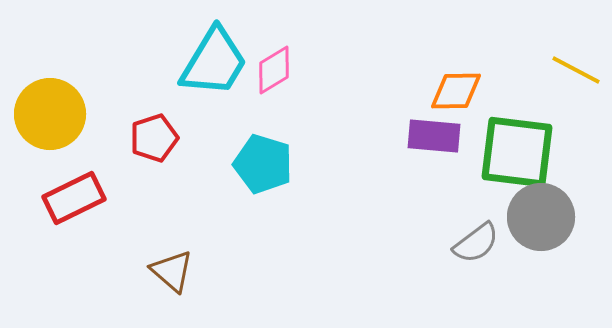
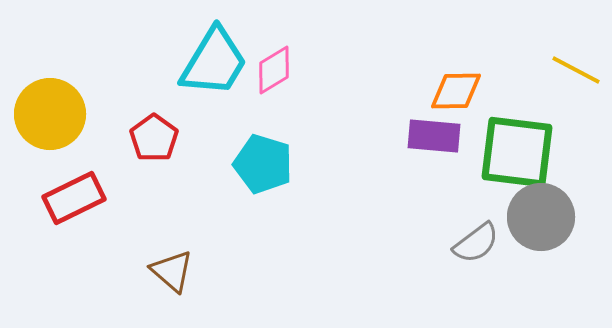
red pentagon: rotated 18 degrees counterclockwise
